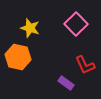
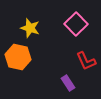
red L-shape: moved 1 px right, 4 px up
purple rectangle: moved 2 px right; rotated 21 degrees clockwise
